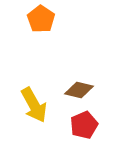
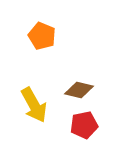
orange pentagon: moved 1 px right, 17 px down; rotated 12 degrees counterclockwise
red pentagon: rotated 12 degrees clockwise
